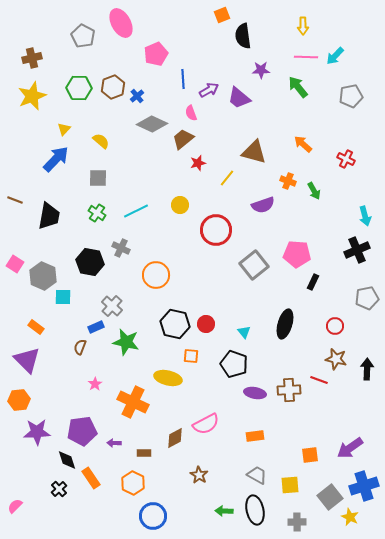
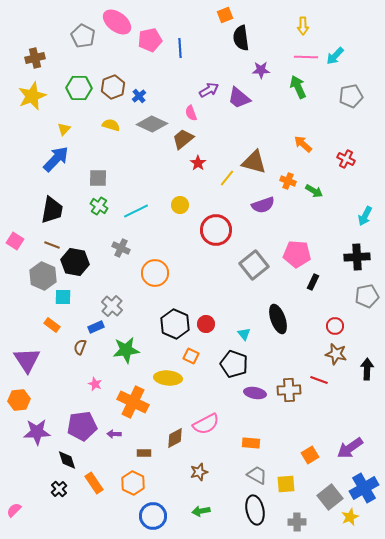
orange square at (222, 15): moved 3 px right
pink ellipse at (121, 23): moved 4 px left, 1 px up; rotated 24 degrees counterclockwise
black semicircle at (243, 36): moved 2 px left, 2 px down
pink pentagon at (156, 54): moved 6 px left, 14 px up; rotated 10 degrees clockwise
brown cross at (32, 58): moved 3 px right
blue line at (183, 79): moved 3 px left, 31 px up
green arrow at (298, 87): rotated 15 degrees clockwise
blue cross at (137, 96): moved 2 px right
yellow semicircle at (101, 141): moved 10 px right, 16 px up; rotated 24 degrees counterclockwise
brown triangle at (254, 152): moved 10 px down
red star at (198, 163): rotated 21 degrees counterclockwise
green arrow at (314, 191): rotated 30 degrees counterclockwise
brown line at (15, 200): moved 37 px right, 45 px down
green cross at (97, 213): moved 2 px right, 7 px up
black trapezoid at (49, 216): moved 3 px right, 6 px up
cyan arrow at (365, 216): rotated 42 degrees clockwise
black cross at (357, 250): moved 7 px down; rotated 20 degrees clockwise
black hexagon at (90, 262): moved 15 px left
pink square at (15, 264): moved 23 px up
orange circle at (156, 275): moved 1 px left, 2 px up
gray pentagon at (367, 298): moved 2 px up
black hexagon at (175, 324): rotated 12 degrees clockwise
black ellipse at (285, 324): moved 7 px left, 5 px up; rotated 36 degrees counterclockwise
orange rectangle at (36, 327): moved 16 px right, 2 px up
cyan triangle at (244, 332): moved 2 px down
green star at (126, 342): moved 8 px down; rotated 20 degrees counterclockwise
orange square at (191, 356): rotated 21 degrees clockwise
brown star at (336, 359): moved 5 px up
purple triangle at (27, 360): rotated 12 degrees clockwise
yellow ellipse at (168, 378): rotated 8 degrees counterclockwise
pink star at (95, 384): rotated 16 degrees counterclockwise
purple pentagon at (82, 431): moved 5 px up
orange rectangle at (255, 436): moved 4 px left, 7 px down; rotated 12 degrees clockwise
purple arrow at (114, 443): moved 9 px up
orange square at (310, 455): rotated 24 degrees counterclockwise
brown star at (199, 475): moved 3 px up; rotated 24 degrees clockwise
orange rectangle at (91, 478): moved 3 px right, 5 px down
yellow square at (290, 485): moved 4 px left, 1 px up
blue cross at (364, 486): moved 2 px down; rotated 12 degrees counterclockwise
pink semicircle at (15, 506): moved 1 px left, 4 px down
green arrow at (224, 511): moved 23 px left; rotated 12 degrees counterclockwise
yellow star at (350, 517): rotated 24 degrees clockwise
